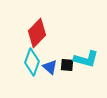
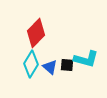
red diamond: moved 1 px left
cyan diamond: moved 1 px left, 2 px down; rotated 12 degrees clockwise
